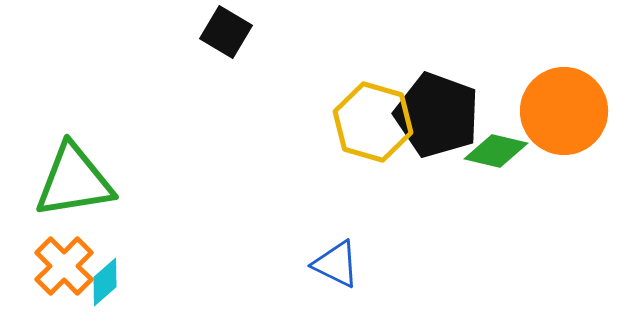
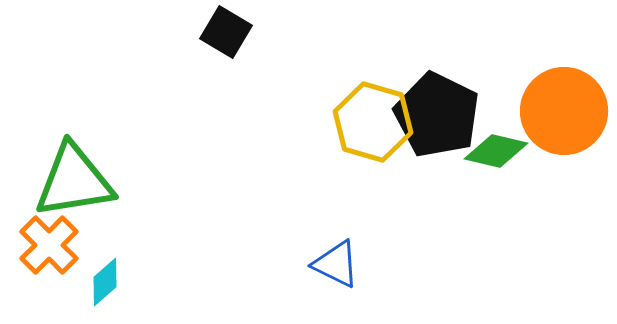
black pentagon: rotated 6 degrees clockwise
orange cross: moved 15 px left, 21 px up
